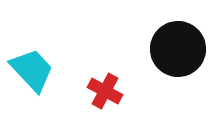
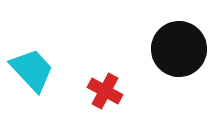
black circle: moved 1 px right
